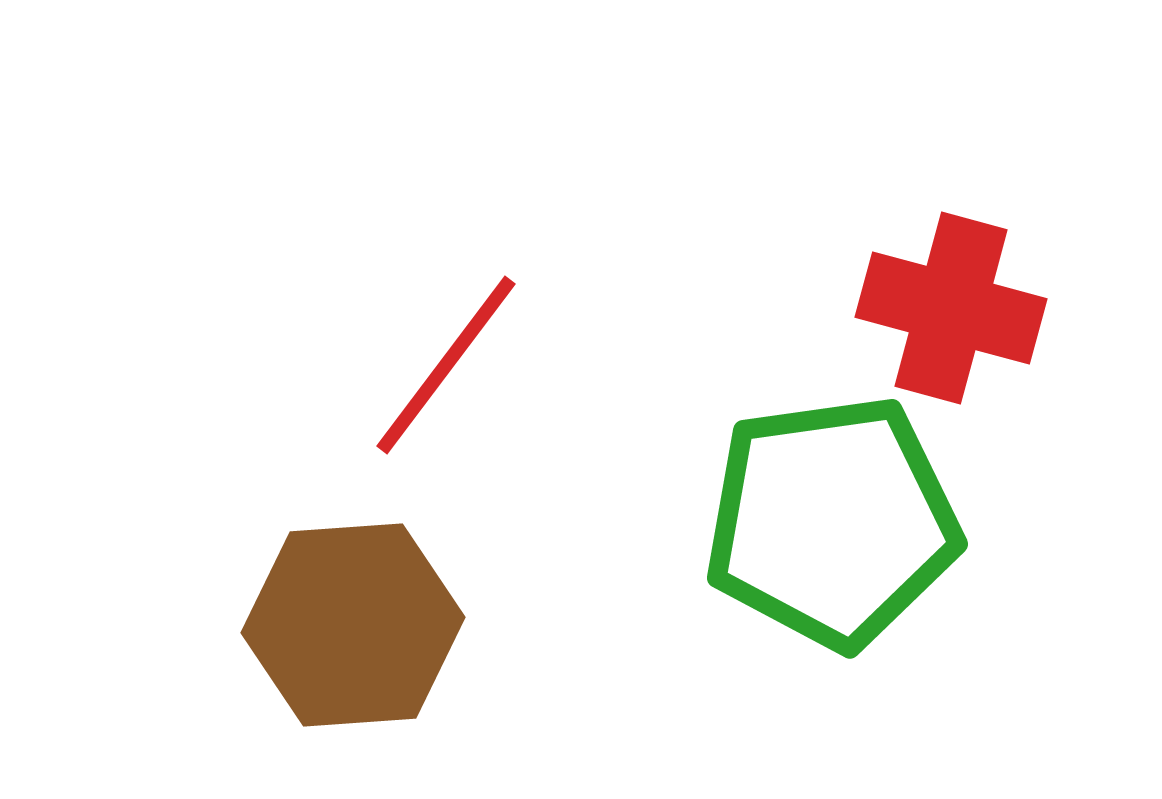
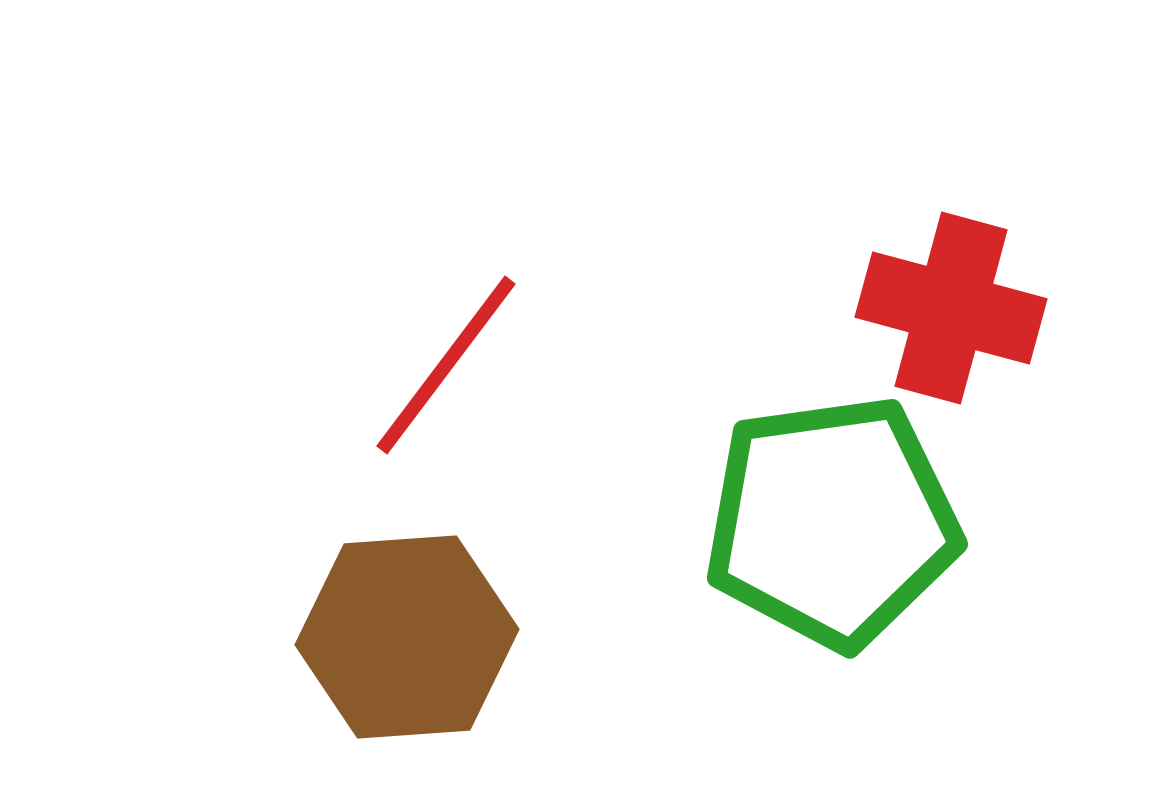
brown hexagon: moved 54 px right, 12 px down
